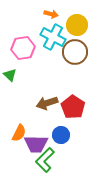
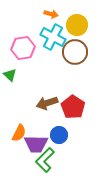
blue circle: moved 2 px left
